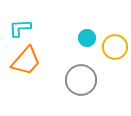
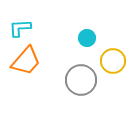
yellow circle: moved 2 px left, 14 px down
